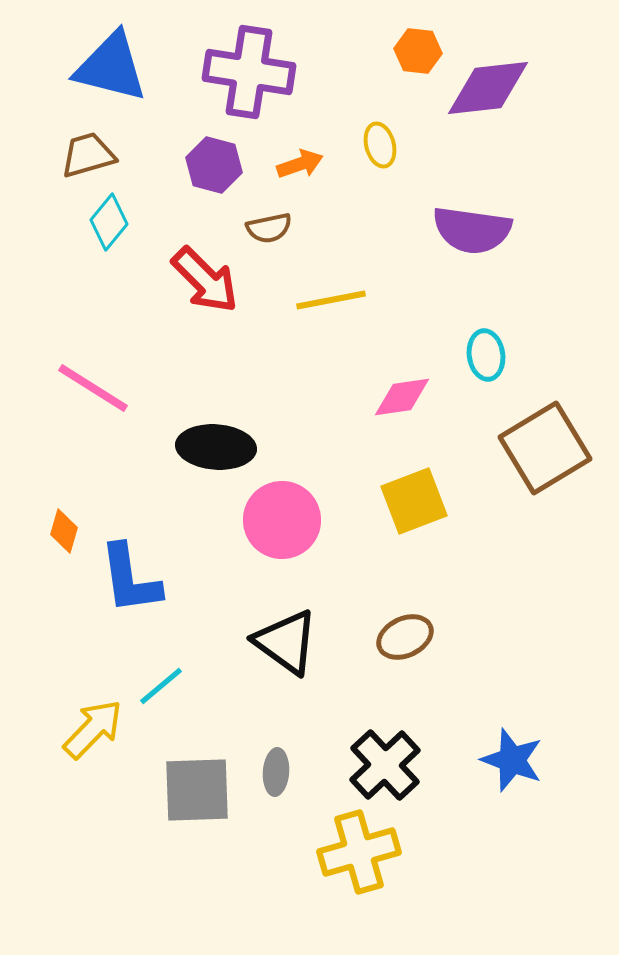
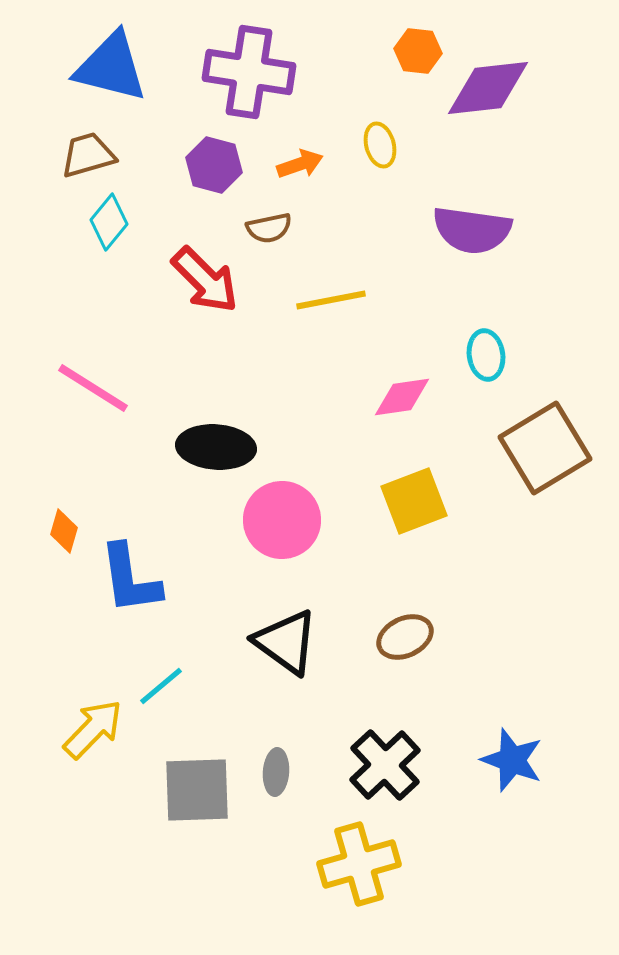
yellow cross: moved 12 px down
